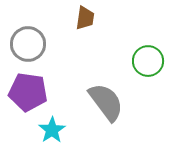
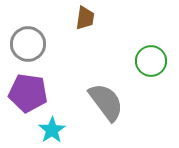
green circle: moved 3 px right
purple pentagon: moved 1 px down
